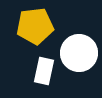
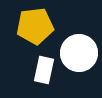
white rectangle: moved 1 px up
